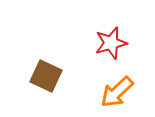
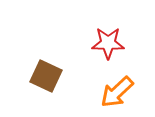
red star: moved 3 px left; rotated 16 degrees clockwise
